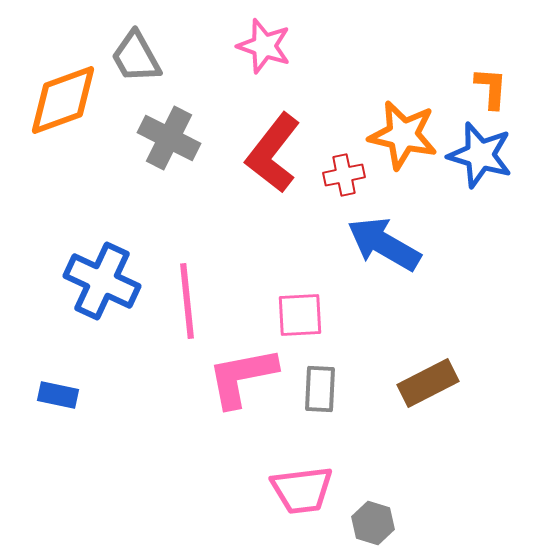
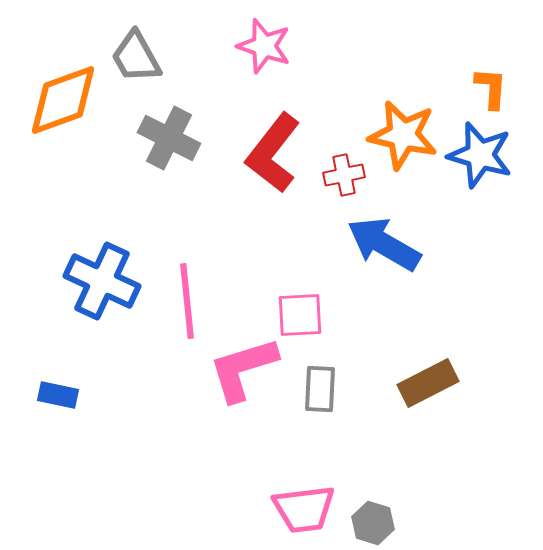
pink L-shape: moved 1 px right, 8 px up; rotated 6 degrees counterclockwise
pink trapezoid: moved 2 px right, 19 px down
